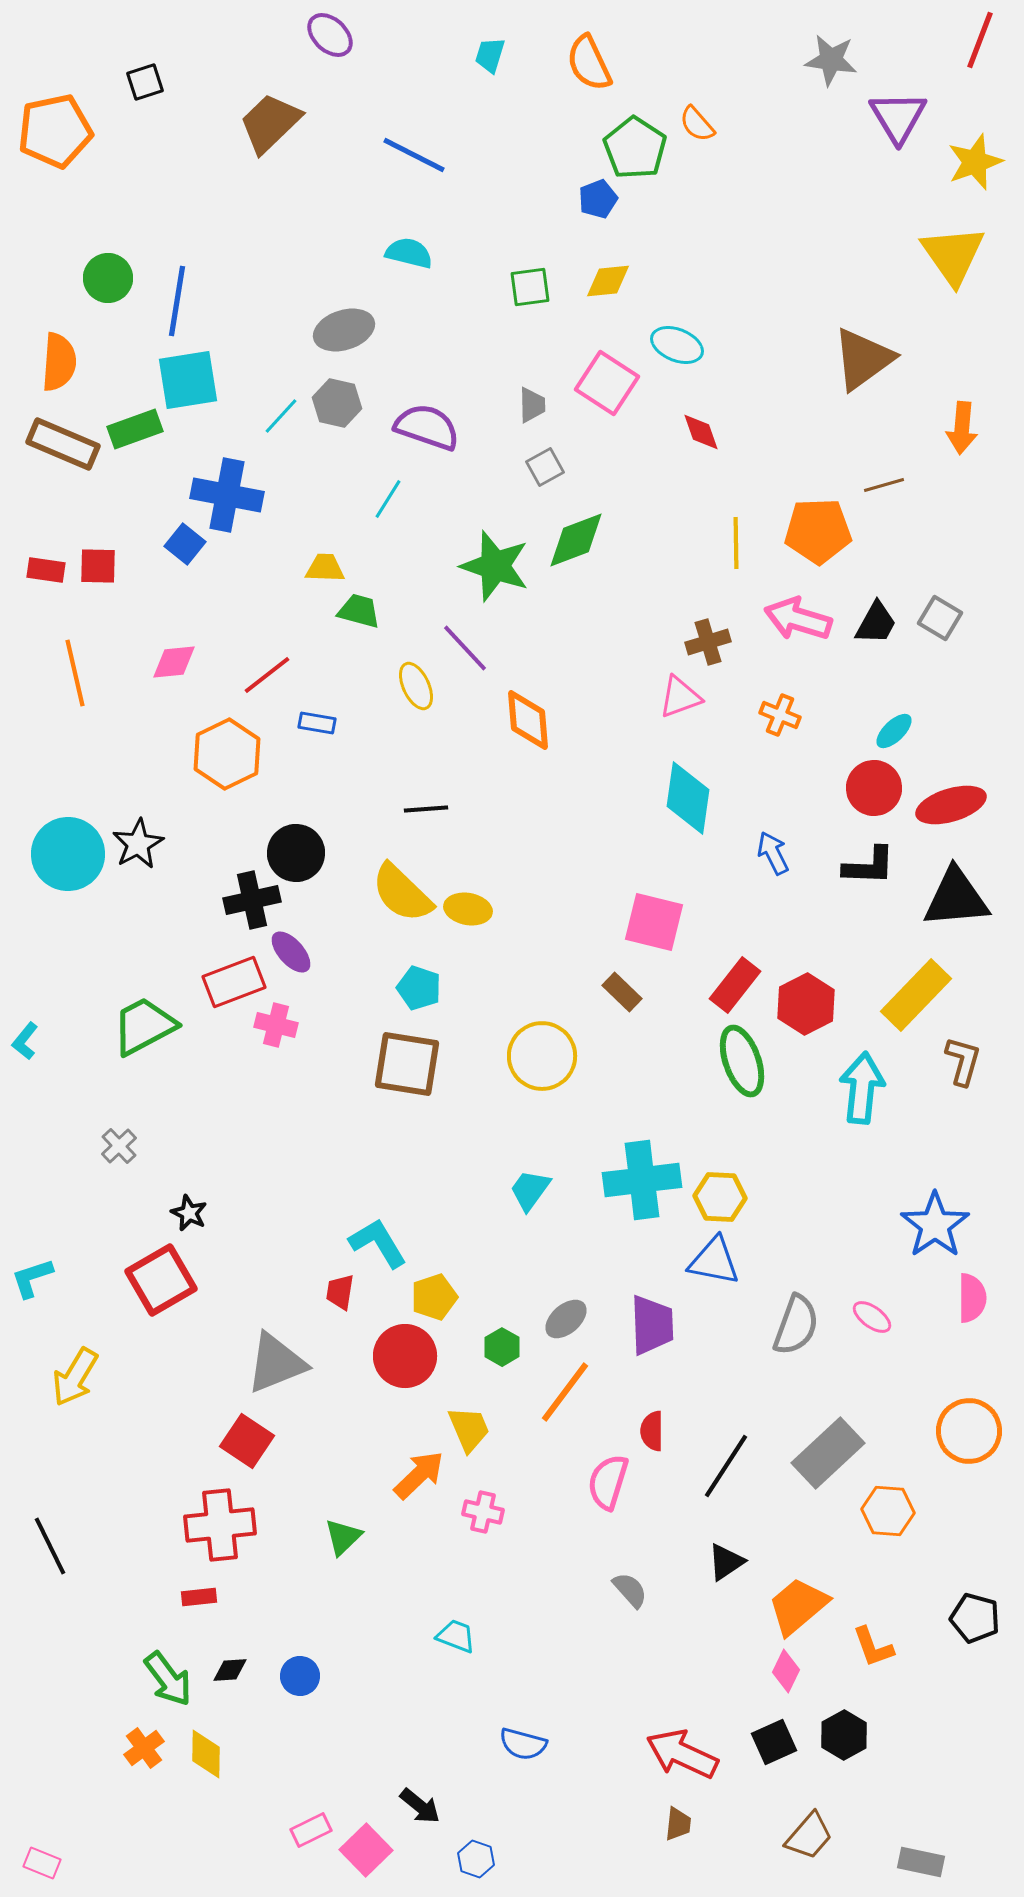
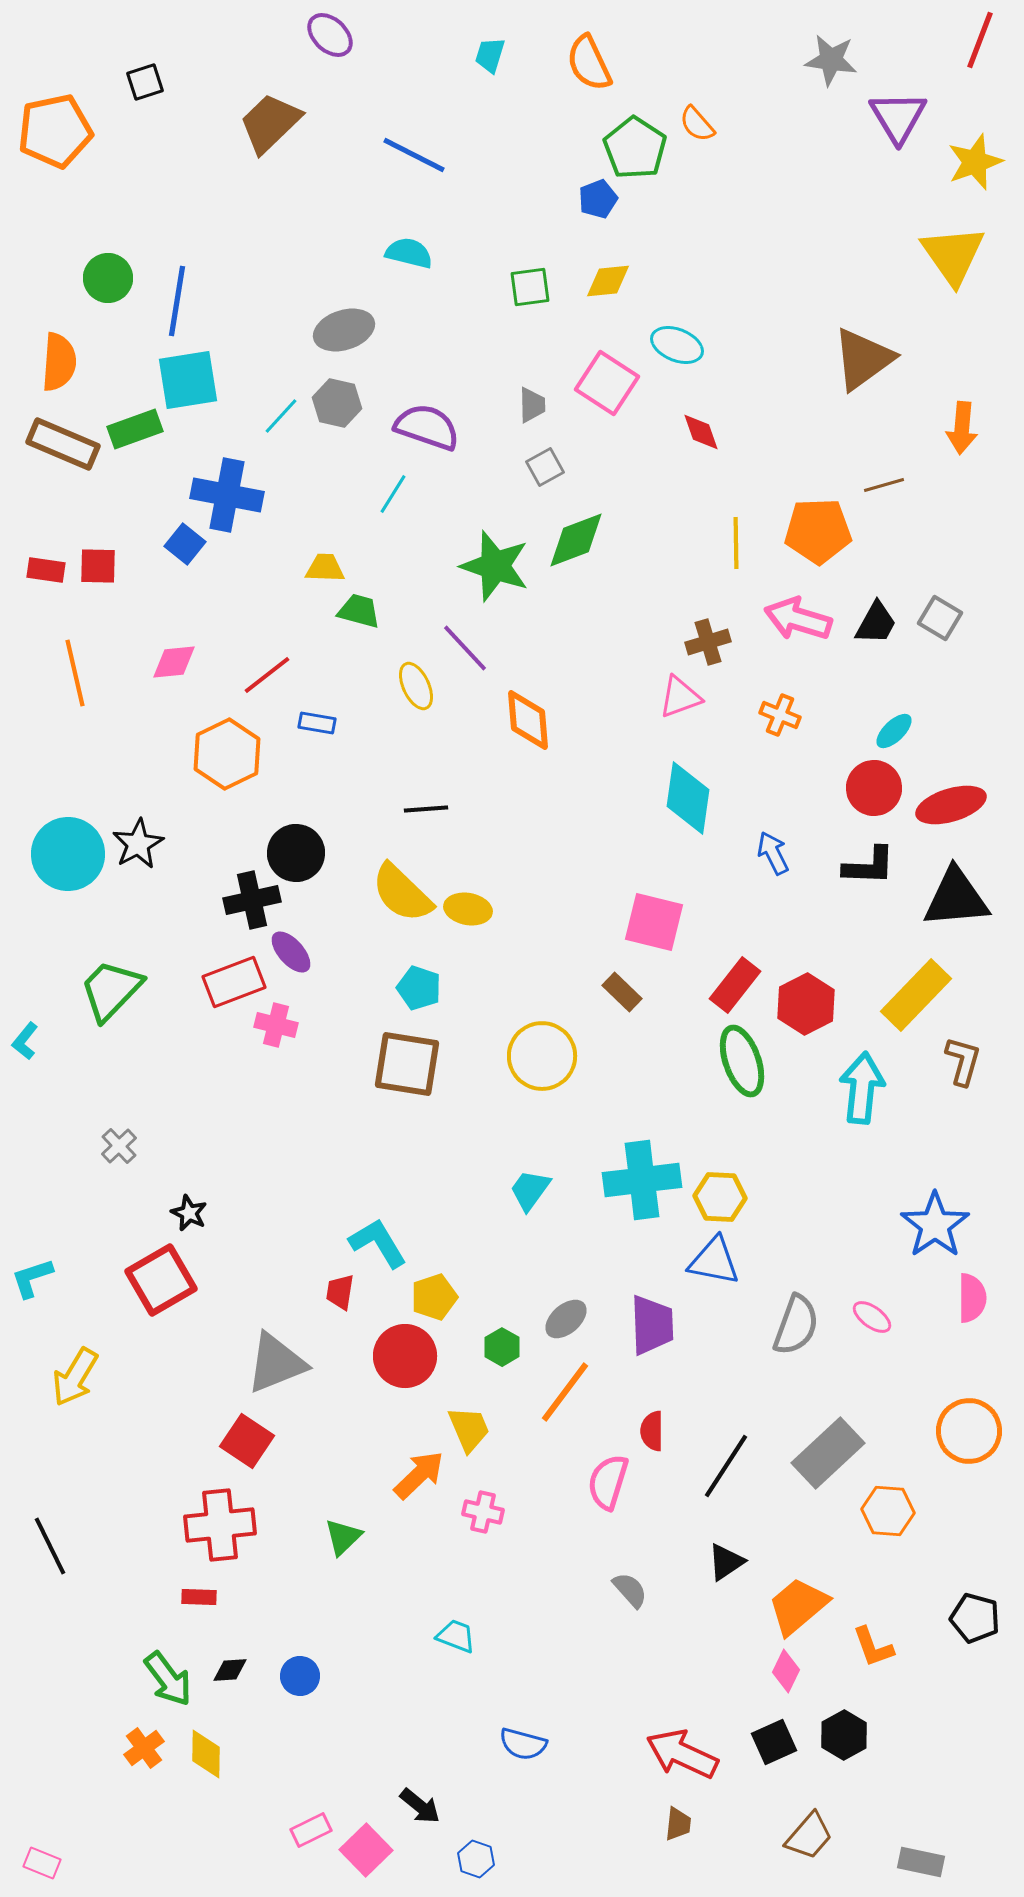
cyan line at (388, 499): moved 5 px right, 5 px up
green trapezoid at (144, 1026): moved 33 px left, 36 px up; rotated 18 degrees counterclockwise
red rectangle at (199, 1597): rotated 8 degrees clockwise
